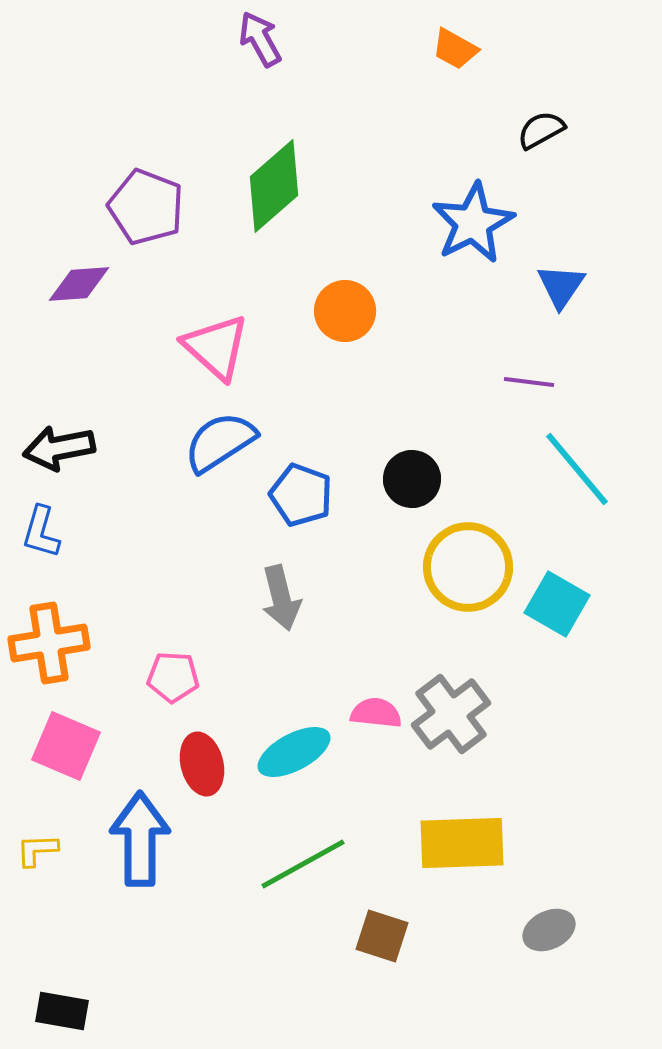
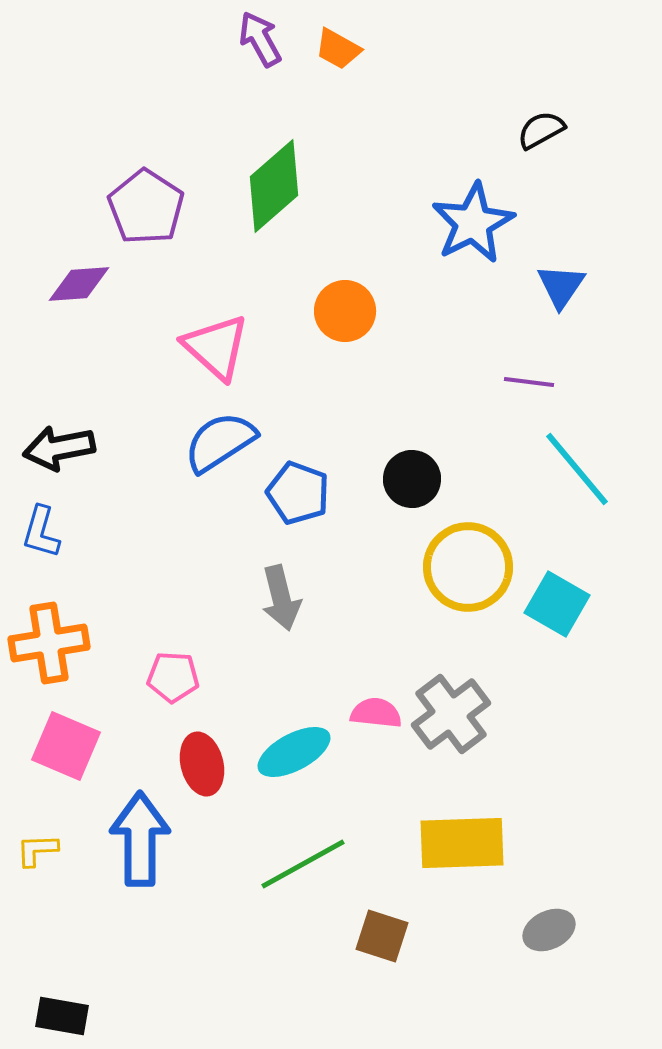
orange trapezoid: moved 117 px left
purple pentagon: rotated 12 degrees clockwise
blue pentagon: moved 3 px left, 2 px up
black rectangle: moved 5 px down
